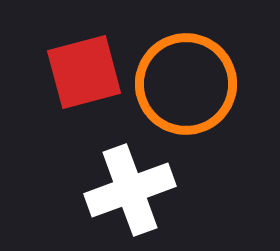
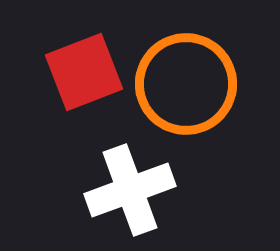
red square: rotated 6 degrees counterclockwise
